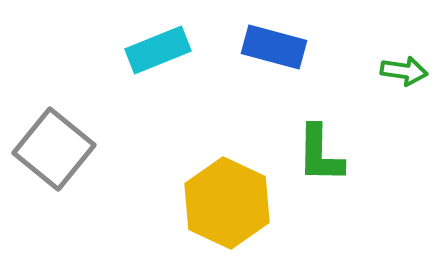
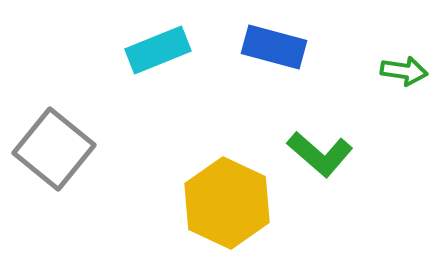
green L-shape: rotated 50 degrees counterclockwise
